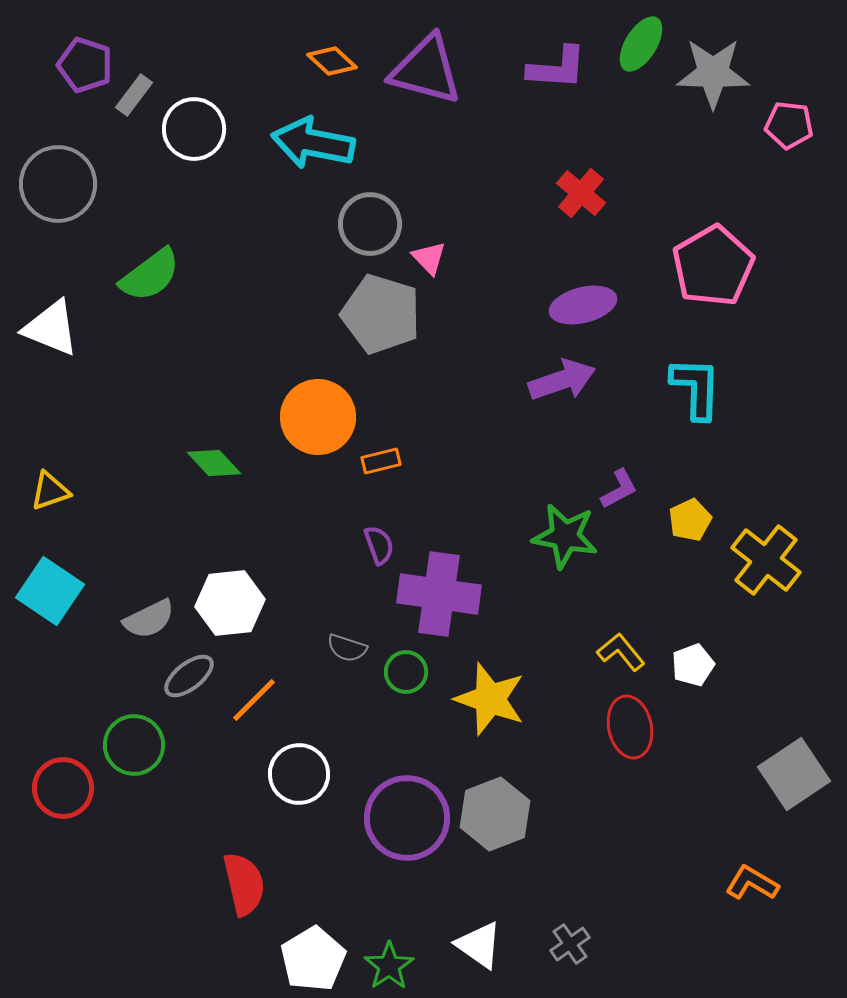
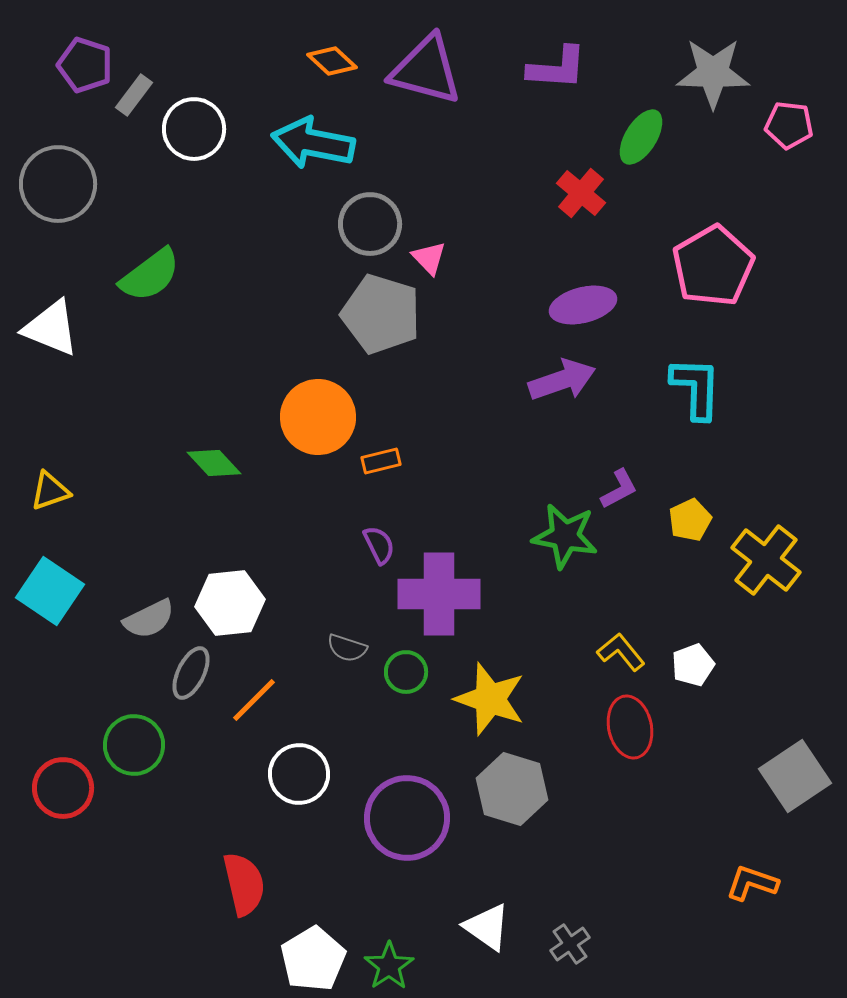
green ellipse at (641, 44): moved 93 px down
purple semicircle at (379, 545): rotated 6 degrees counterclockwise
purple cross at (439, 594): rotated 8 degrees counterclockwise
gray ellipse at (189, 676): moved 2 px right, 3 px up; rotated 26 degrees counterclockwise
gray square at (794, 774): moved 1 px right, 2 px down
gray hexagon at (495, 814): moved 17 px right, 25 px up; rotated 22 degrees counterclockwise
orange L-shape at (752, 883): rotated 12 degrees counterclockwise
white triangle at (479, 945): moved 8 px right, 18 px up
